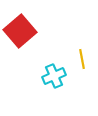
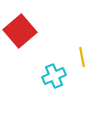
yellow line: moved 2 px up
